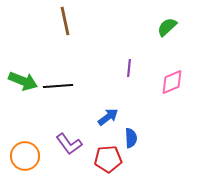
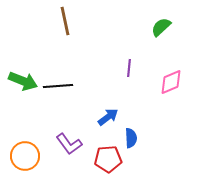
green semicircle: moved 6 px left
pink diamond: moved 1 px left
